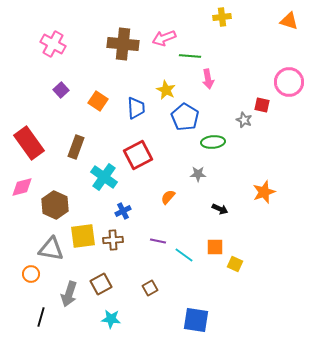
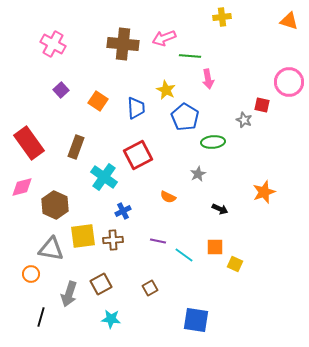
gray star at (198, 174): rotated 28 degrees counterclockwise
orange semicircle at (168, 197): rotated 105 degrees counterclockwise
